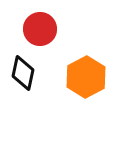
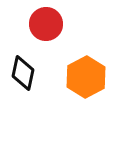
red circle: moved 6 px right, 5 px up
